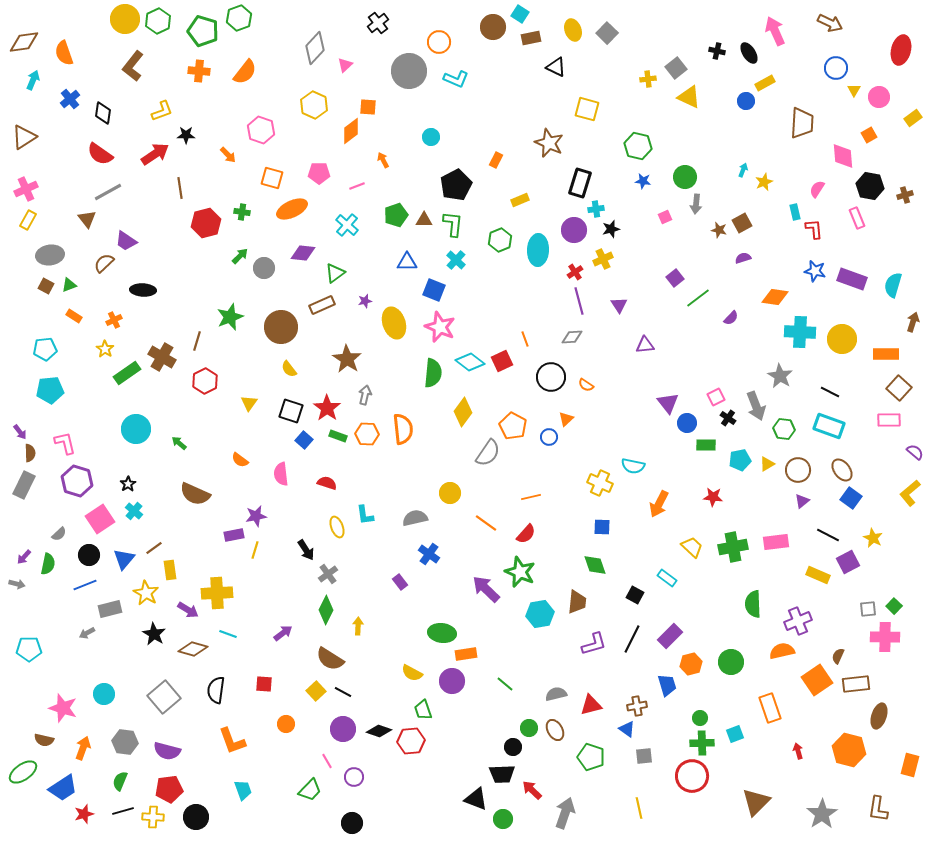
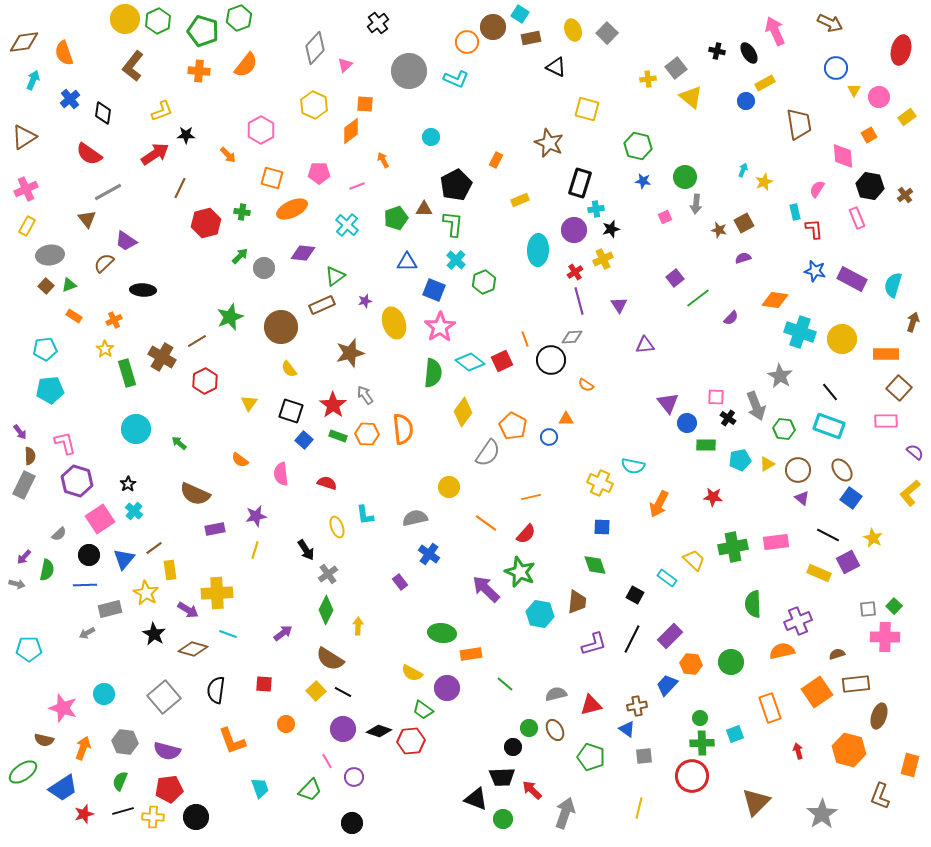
orange circle at (439, 42): moved 28 px right
orange semicircle at (245, 72): moved 1 px right, 7 px up
yellow triangle at (689, 97): moved 2 px right; rotated 15 degrees clockwise
orange square at (368, 107): moved 3 px left, 3 px up
yellow rectangle at (913, 118): moved 6 px left, 1 px up
brown trapezoid at (802, 123): moved 3 px left, 1 px down; rotated 12 degrees counterclockwise
pink hexagon at (261, 130): rotated 12 degrees clockwise
red semicircle at (100, 154): moved 11 px left
brown line at (180, 188): rotated 35 degrees clockwise
brown cross at (905, 195): rotated 21 degrees counterclockwise
green pentagon at (396, 215): moved 3 px down
yellow rectangle at (28, 220): moved 1 px left, 6 px down
brown triangle at (424, 220): moved 11 px up
brown square at (742, 223): moved 2 px right
green hexagon at (500, 240): moved 16 px left, 42 px down
green triangle at (335, 273): moved 3 px down
purple rectangle at (852, 279): rotated 8 degrees clockwise
brown square at (46, 286): rotated 14 degrees clockwise
orange diamond at (775, 297): moved 3 px down
pink star at (440, 327): rotated 16 degrees clockwise
cyan cross at (800, 332): rotated 16 degrees clockwise
brown line at (197, 341): rotated 42 degrees clockwise
brown star at (347, 359): moved 3 px right, 6 px up; rotated 24 degrees clockwise
green rectangle at (127, 373): rotated 72 degrees counterclockwise
black circle at (551, 377): moved 17 px up
black line at (830, 392): rotated 24 degrees clockwise
gray arrow at (365, 395): rotated 48 degrees counterclockwise
pink square at (716, 397): rotated 30 degrees clockwise
red star at (327, 408): moved 6 px right, 3 px up
orange triangle at (566, 419): rotated 42 degrees clockwise
pink rectangle at (889, 420): moved 3 px left, 1 px down
brown semicircle at (30, 453): moved 3 px down
yellow circle at (450, 493): moved 1 px left, 6 px up
purple triangle at (802, 501): moved 3 px up; rotated 42 degrees counterclockwise
purple rectangle at (234, 535): moved 19 px left, 6 px up
yellow trapezoid at (692, 547): moved 2 px right, 13 px down
green semicircle at (48, 564): moved 1 px left, 6 px down
yellow rectangle at (818, 575): moved 1 px right, 2 px up
blue line at (85, 585): rotated 20 degrees clockwise
cyan hexagon at (540, 614): rotated 20 degrees clockwise
orange rectangle at (466, 654): moved 5 px right
brown semicircle at (838, 656): moved 1 px left, 2 px up; rotated 49 degrees clockwise
orange hexagon at (691, 664): rotated 20 degrees clockwise
orange square at (817, 680): moved 12 px down
purple circle at (452, 681): moved 5 px left, 7 px down
blue trapezoid at (667, 685): rotated 120 degrees counterclockwise
green trapezoid at (423, 710): rotated 35 degrees counterclockwise
black trapezoid at (502, 774): moved 3 px down
cyan trapezoid at (243, 790): moved 17 px right, 2 px up
yellow line at (639, 808): rotated 25 degrees clockwise
brown L-shape at (878, 809): moved 2 px right, 13 px up; rotated 12 degrees clockwise
